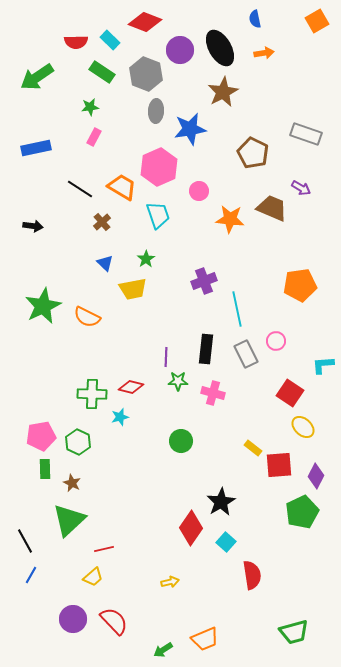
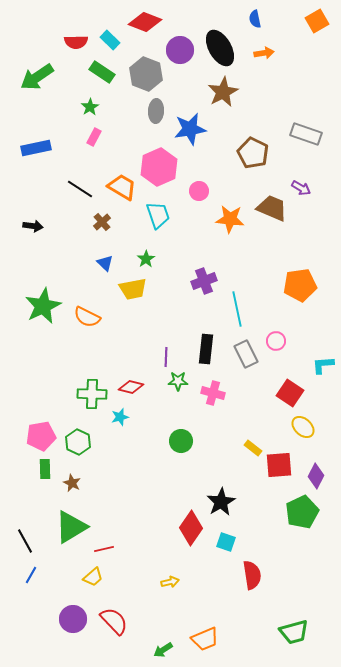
green star at (90, 107): rotated 24 degrees counterclockwise
green triangle at (69, 520): moved 2 px right, 7 px down; rotated 12 degrees clockwise
cyan square at (226, 542): rotated 24 degrees counterclockwise
